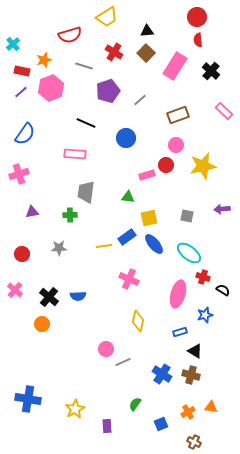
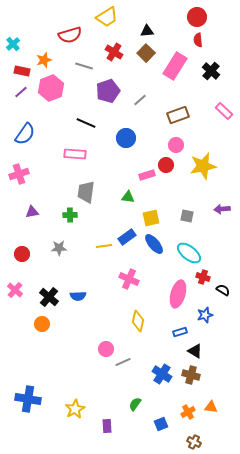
yellow square at (149, 218): moved 2 px right
